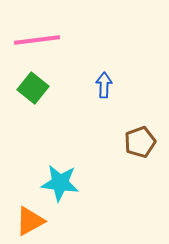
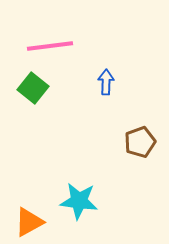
pink line: moved 13 px right, 6 px down
blue arrow: moved 2 px right, 3 px up
cyan star: moved 19 px right, 18 px down
orange triangle: moved 1 px left, 1 px down
